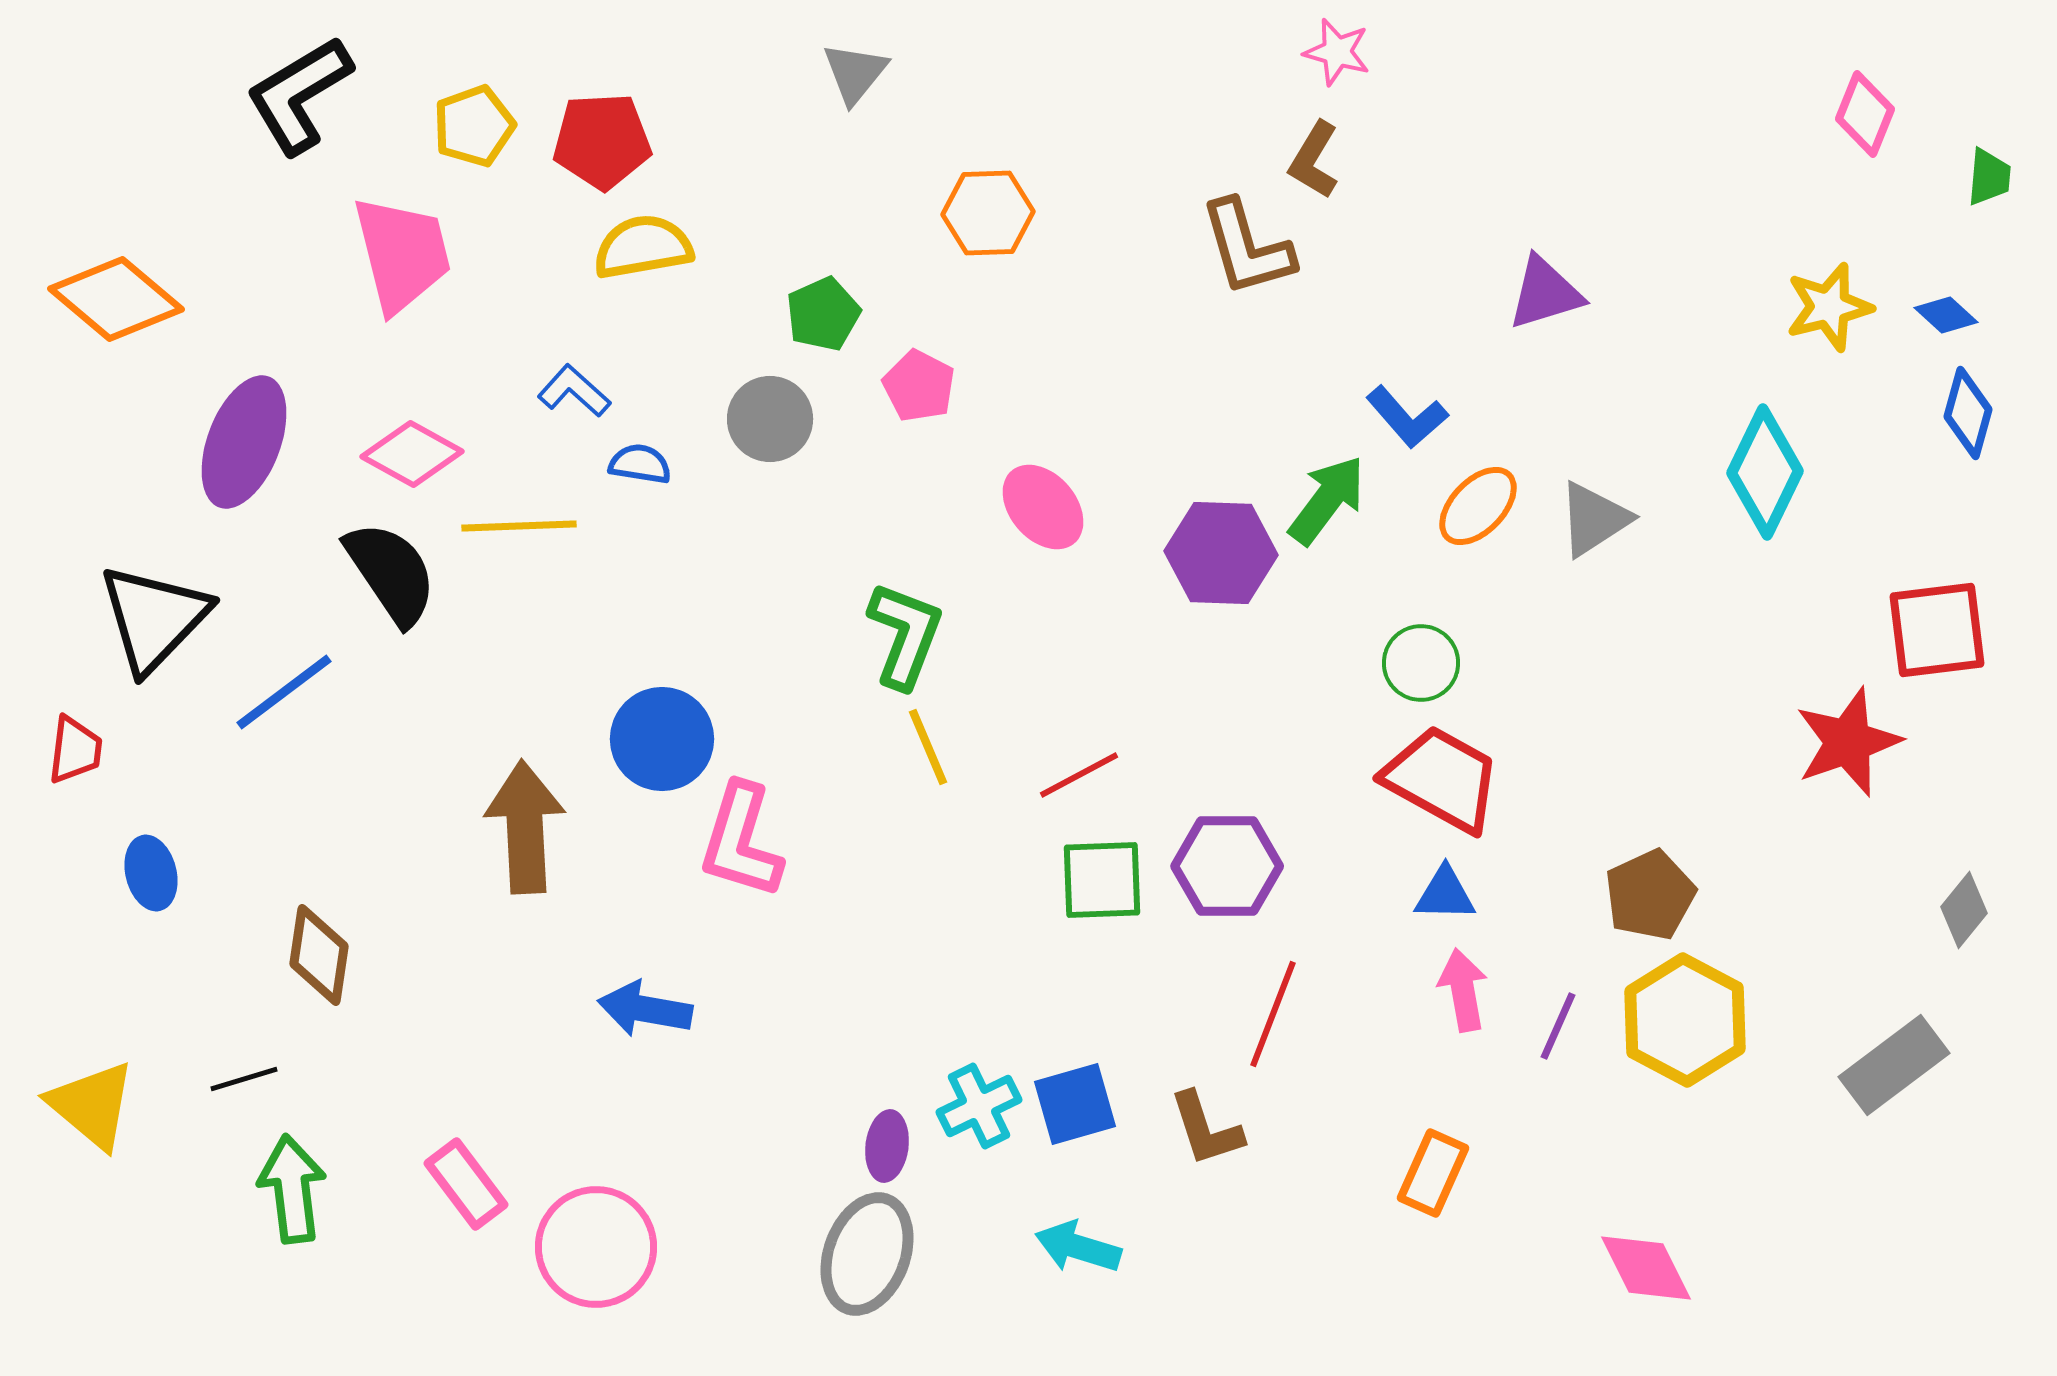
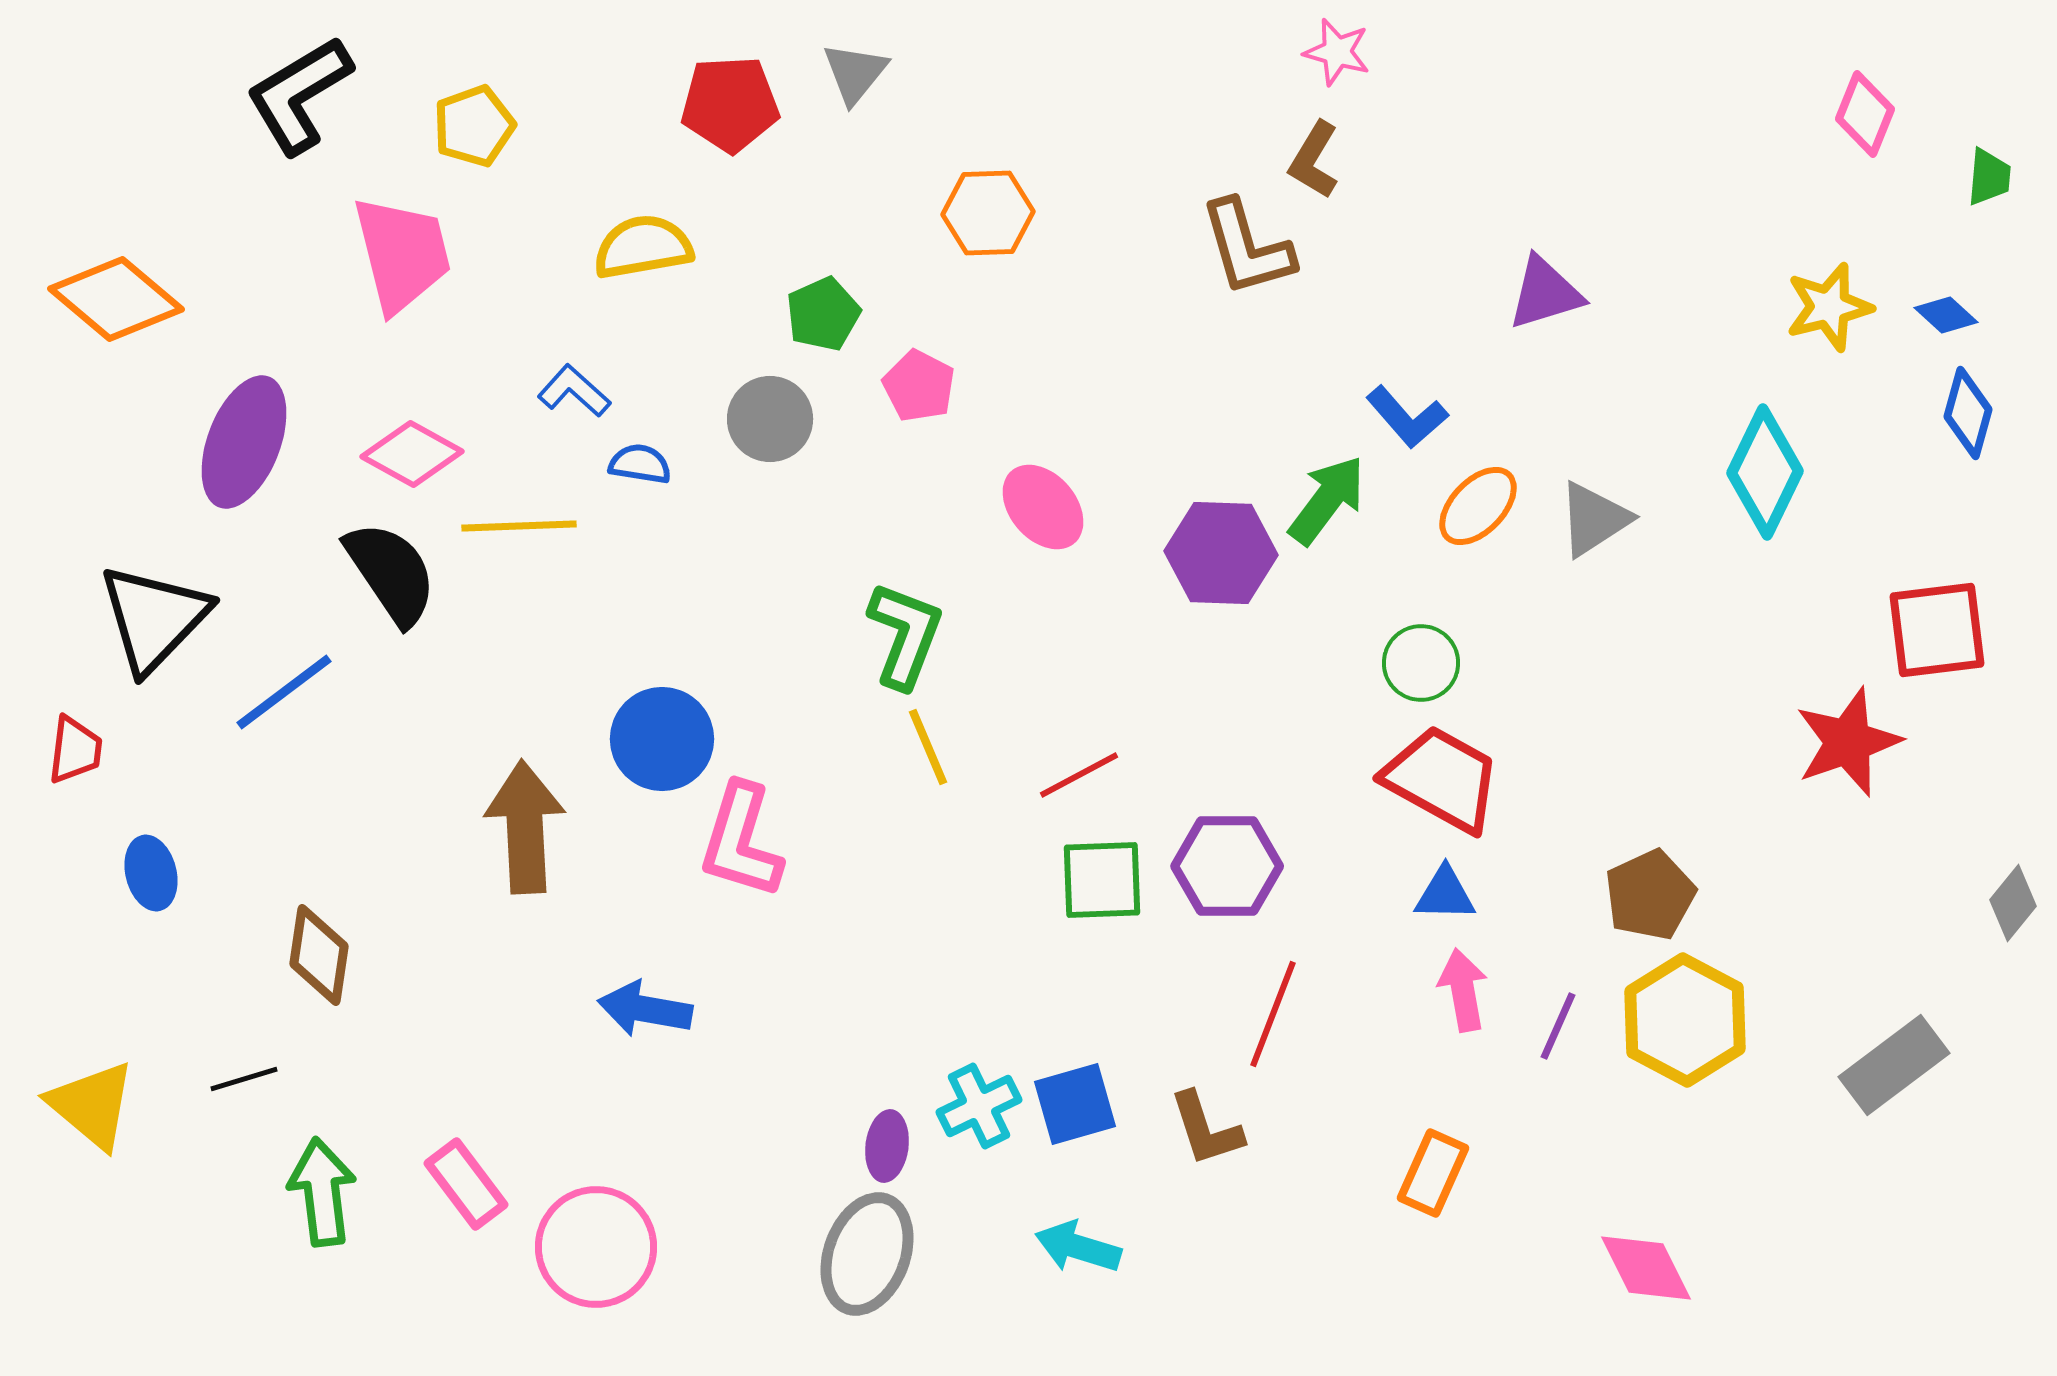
red pentagon at (602, 141): moved 128 px right, 37 px up
gray diamond at (1964, 910): moved 49 px right, 7 px up
green arrow at (292, 1189): moved 30 px right, 3 px down
